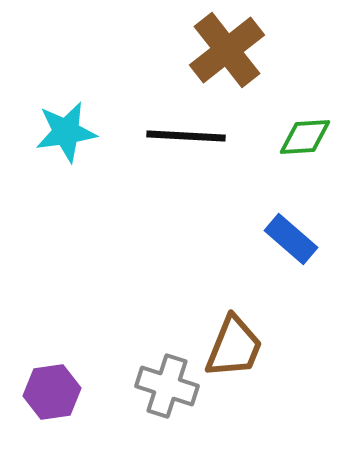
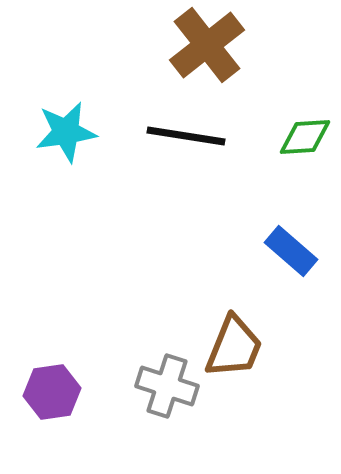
brown cross: moved 20 px left, 5 px up
black line: rotated 6 degrees clockwise
blue rectangle: moved 12 px down
